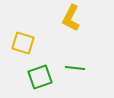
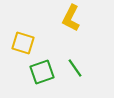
green line: rotated 48 degrees clockwise
green square: moved 2 px right, 5 px up
